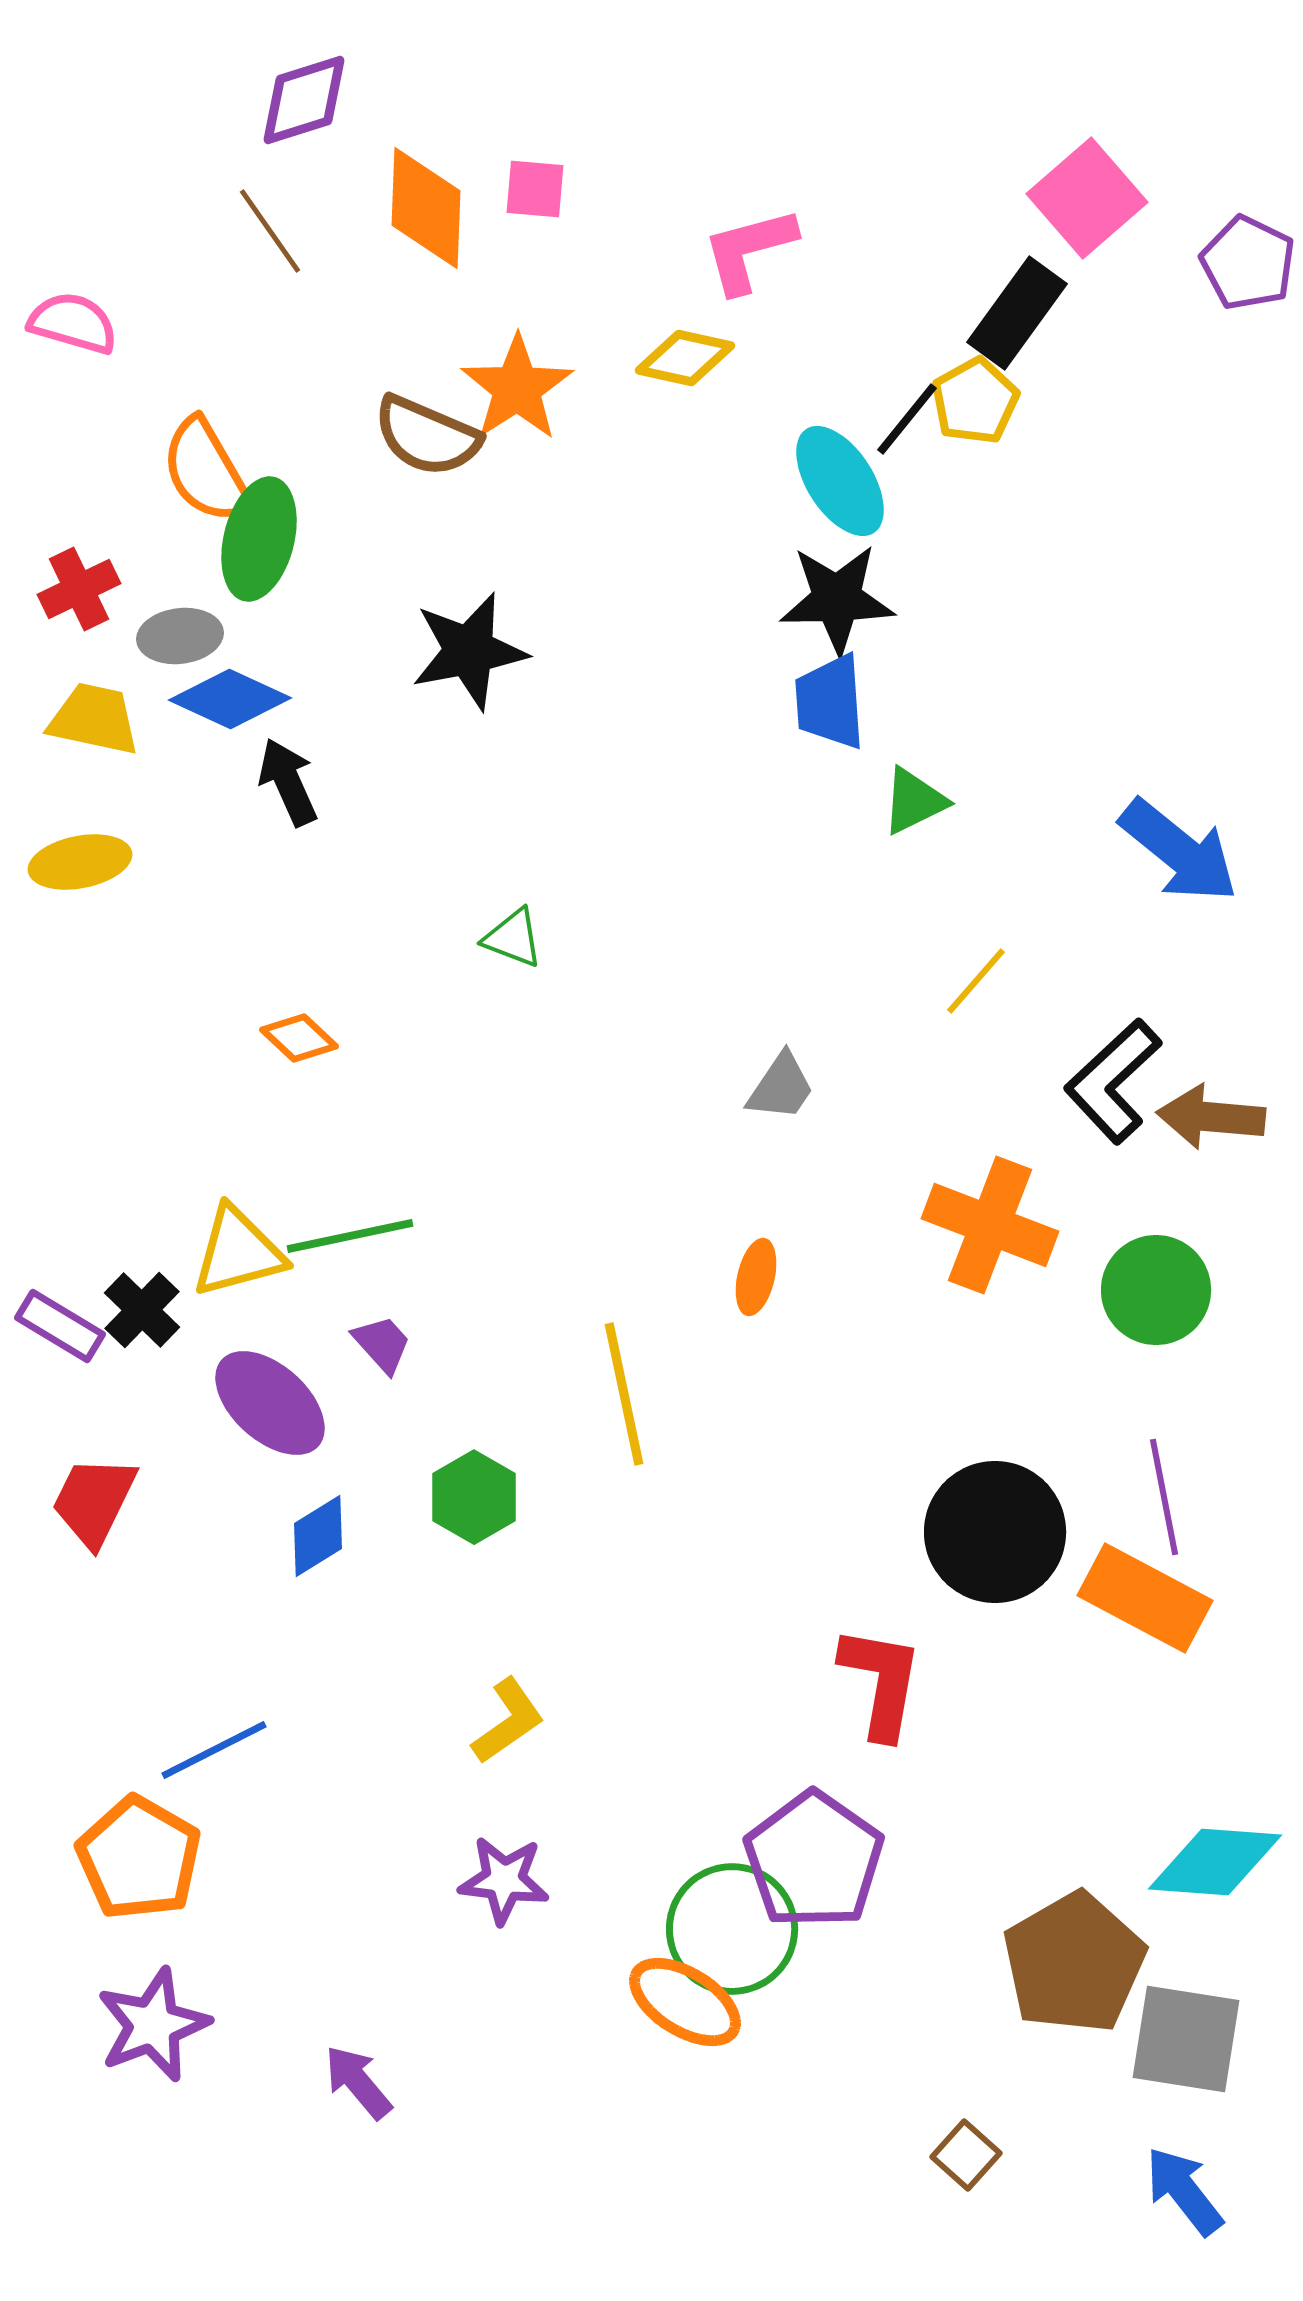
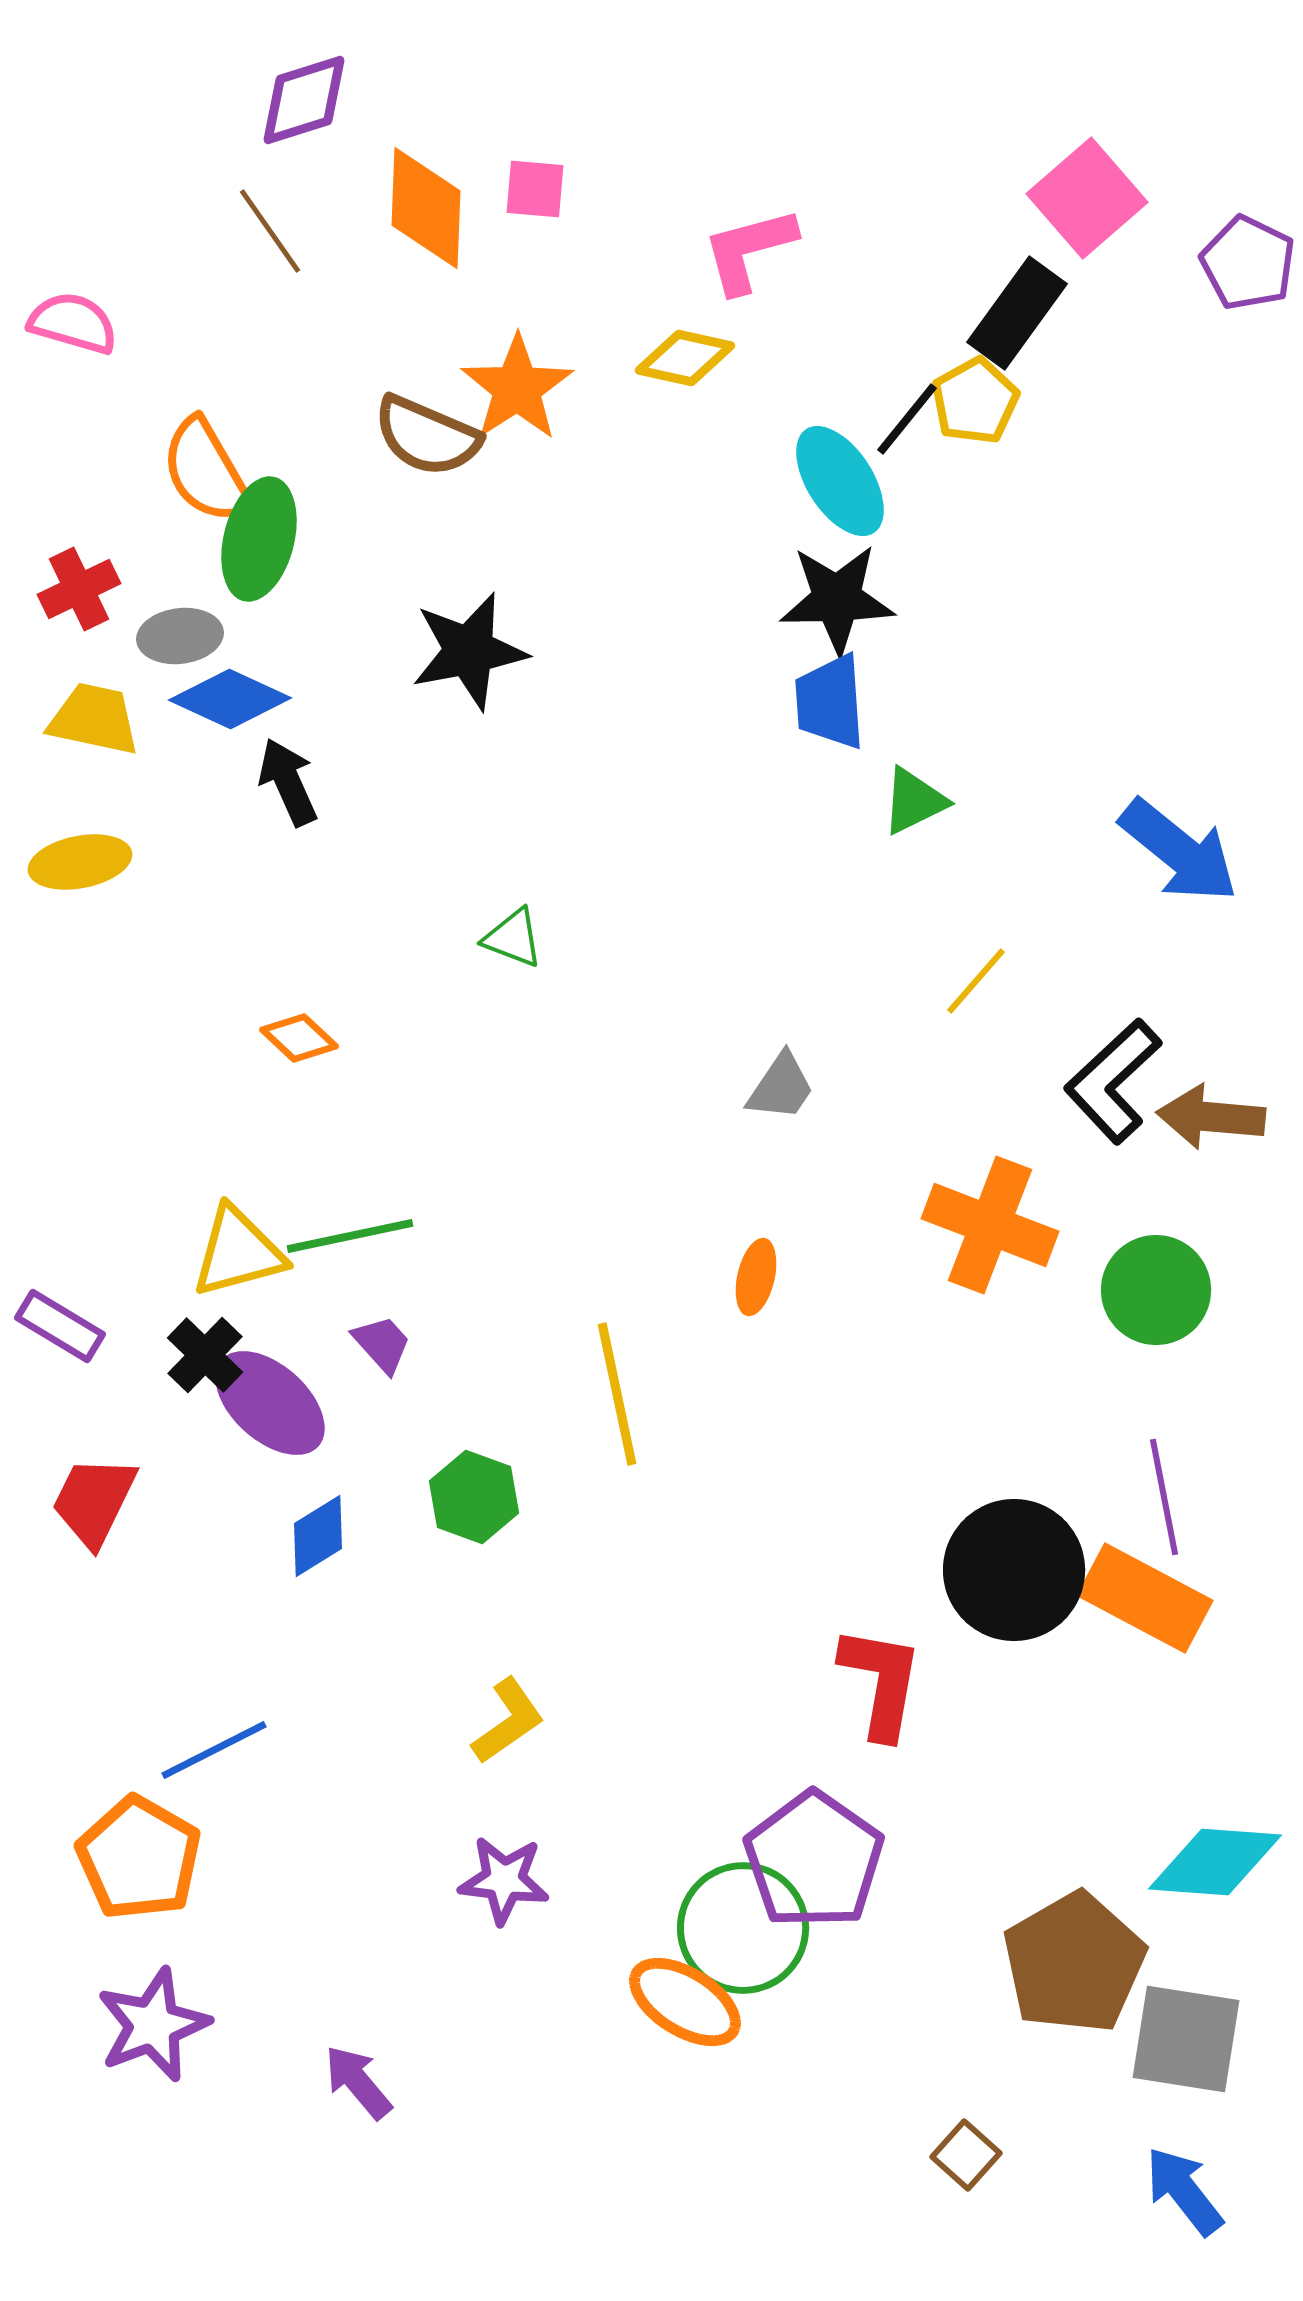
black cross at (142, 1310): moved 63 px right, 45 px down
yellow line at (624, 1394): moved 7 px left
green hexagon at (474, 1497): rotated 10 degrees counterclockwise
black circle at (995, 1532): moved 19 px right, 38 px down
green circle at (732, 1929): moved 11 px right, 1 px up
